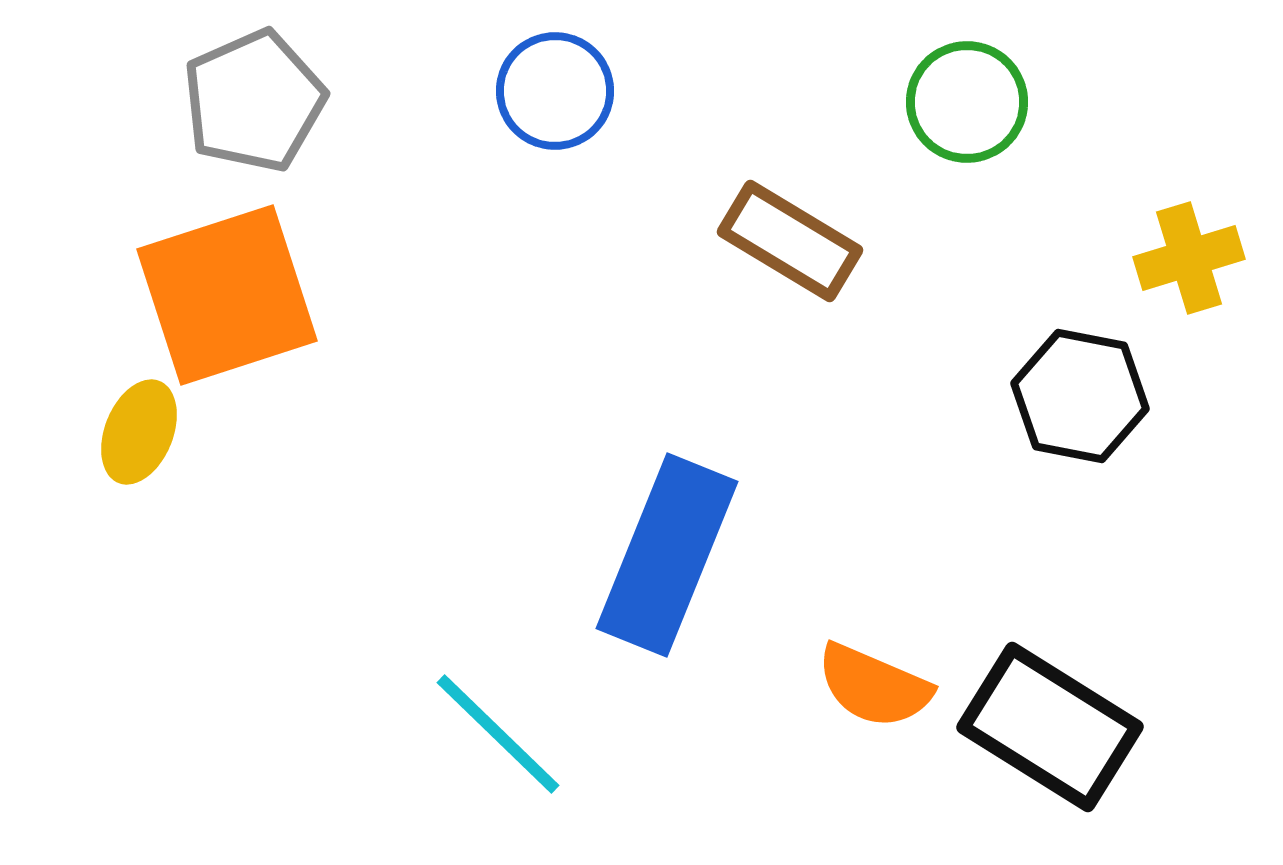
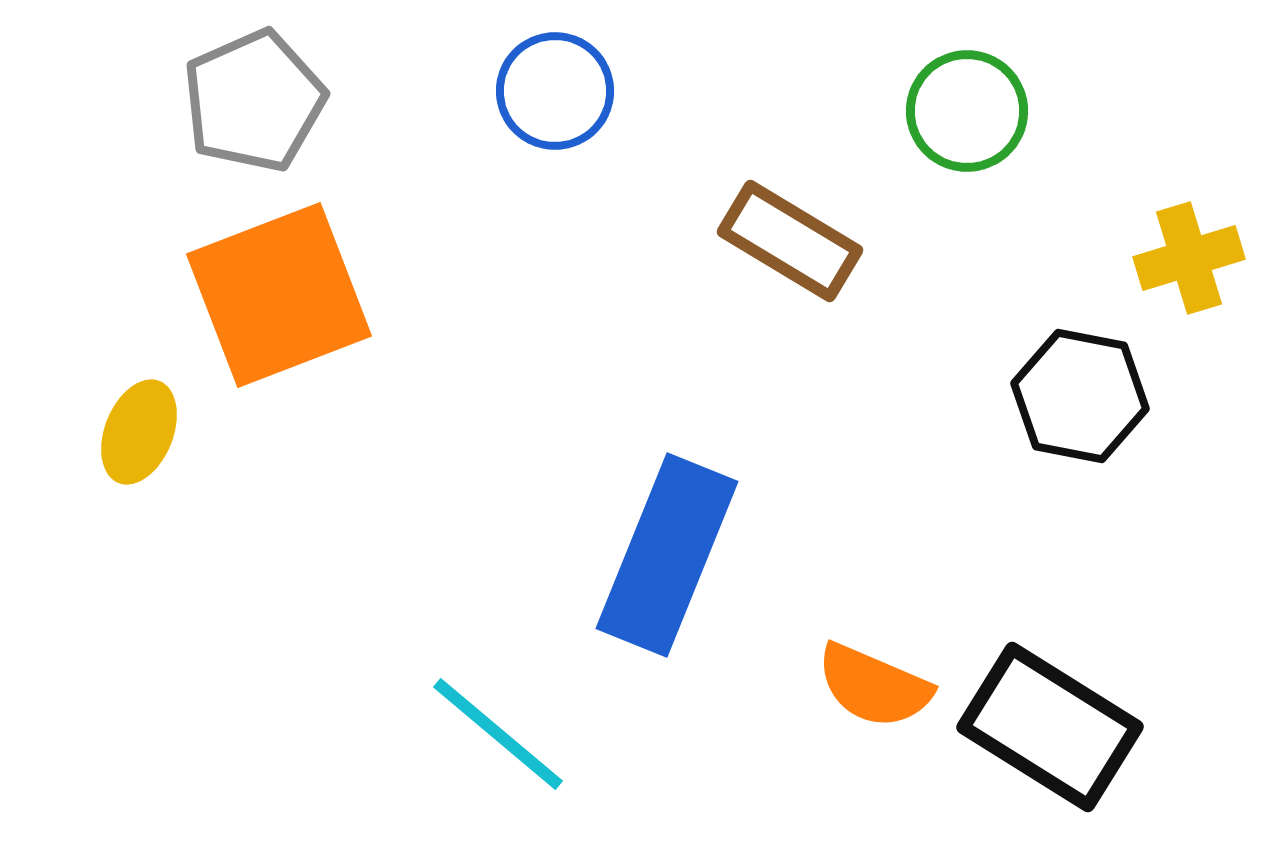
green circle: moved 9 px down
orange square: moved 52 px right; rotated 3 degrees counterclockwise
cyan line: rotated 4 degrees counterclockwise
